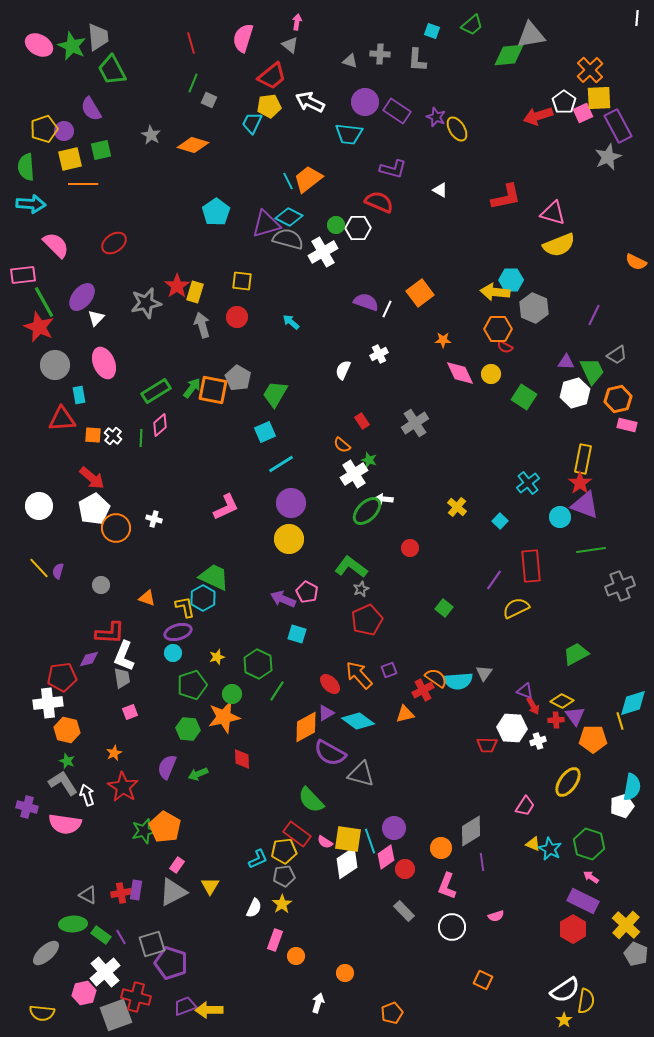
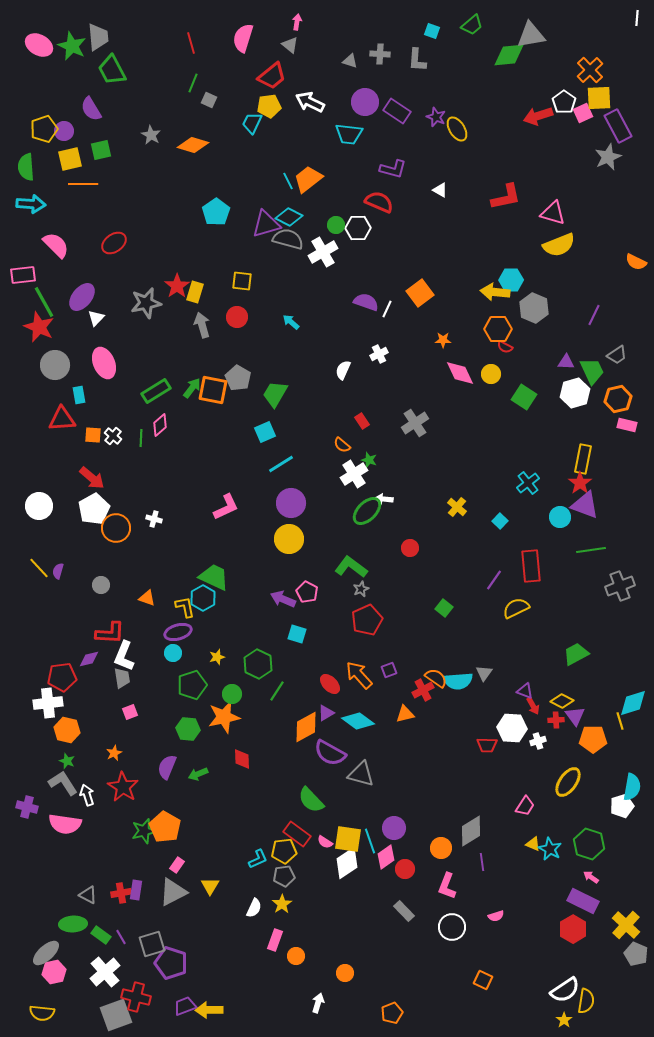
pink hexagon at (84, 993): moved 30 px left, 21 px up
